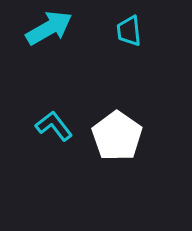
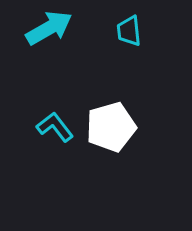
cyan L-shape: moved 1 px right, 1 px down
white pentagon: moved 6 px left, 9 px up; rotated 21 degrees clockwise
